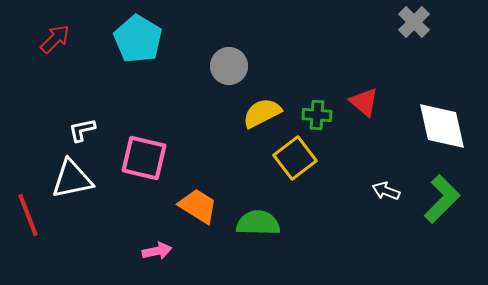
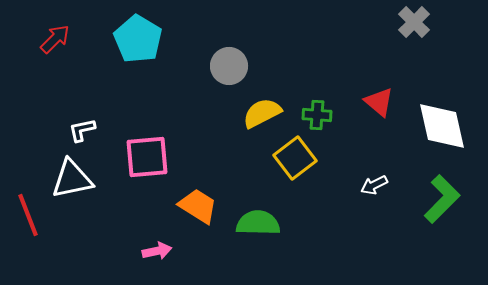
red triangle: moved 15 px right
pink square: moved 3 px right, 1 px up; rotated 18 degrees counterclockwise
white arrow: moved 12 px left, 6 px up; rotated 48 degrees counterclockwise
